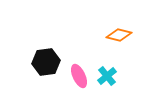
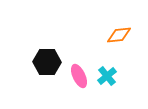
orange diamond: rotated 20 degrees counterclockwise
black hexagon: moved 1 px right; rotated 8 degrees clockwise
